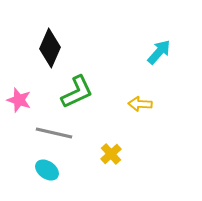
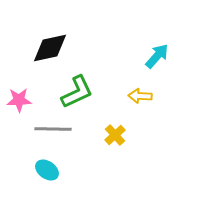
black diamond: rotated 54 degrees clockwise
cyan arrow: moved 2 px left, 4 px down
pink star: rotated 20 degrees counterclockwise
yellow arrow: moved 8 px up
gray line: moved 1 px left, 4 px up; rotated 12 degrees counterclockwise
yellow cross: moved 4 px right, 19 px up
